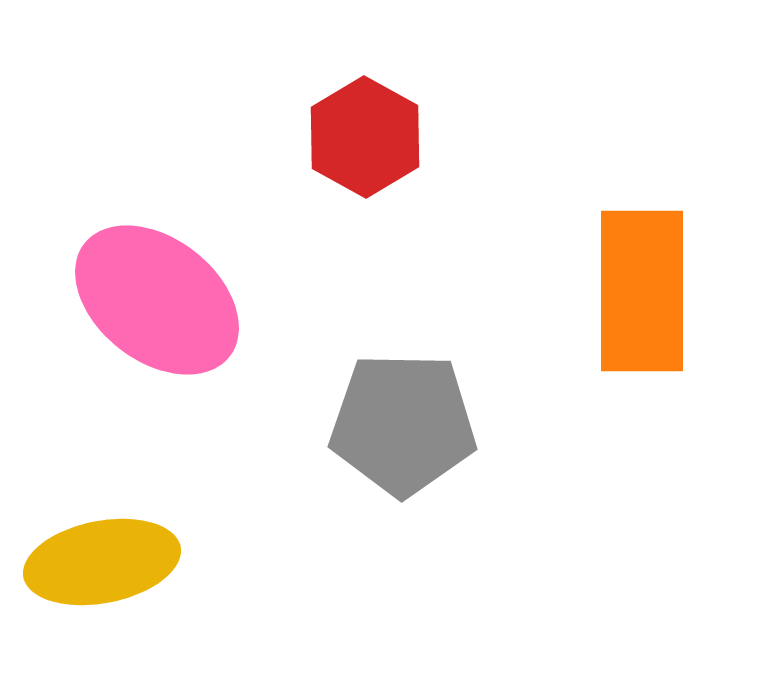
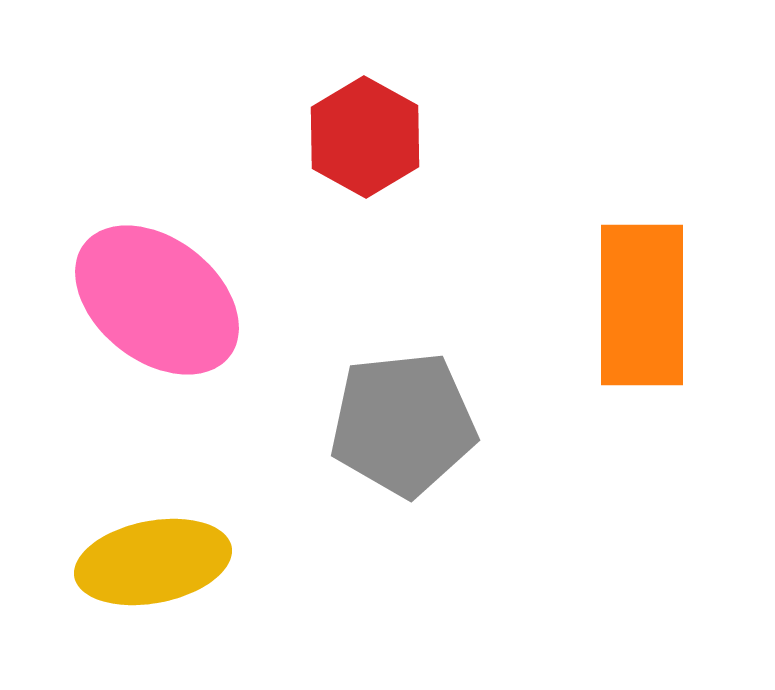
orange rectangle: moved 14 px down
gray pentagon: rotated 7 degrees counterclockwise
yellow ellipse: moved 51 px right
